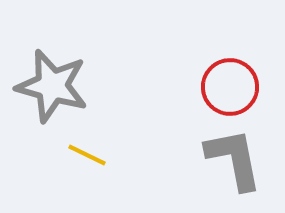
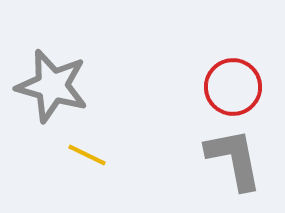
red circle: moved 3 px right
